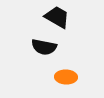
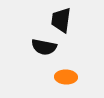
black trapezoid: moved 4 px right, 3 px down; rotated 112 degrees counterclockwise
